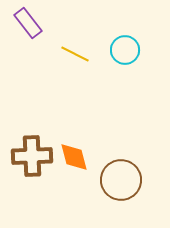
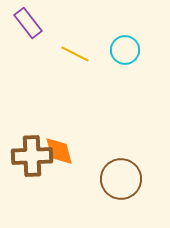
orange diamond: moved 15 px left, 6 px up
brown circle: moved 1 px up
